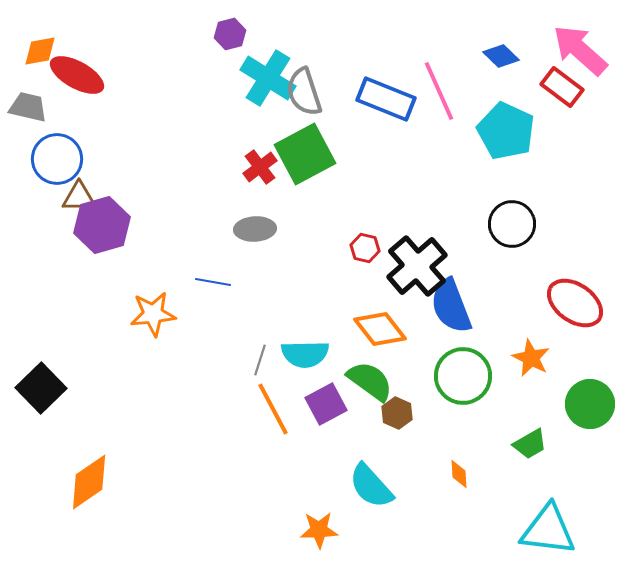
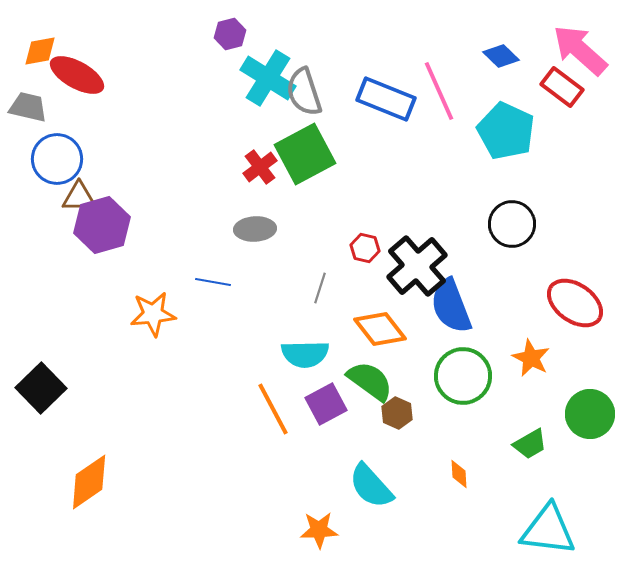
gray line at (260, 360): moved 60 px right, 72 px up
green circle at (590, 404): moved 10 px down
